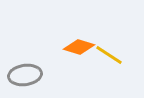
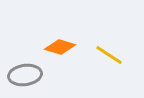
orange diamond: moved 19 px left
